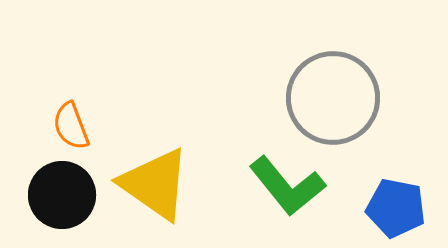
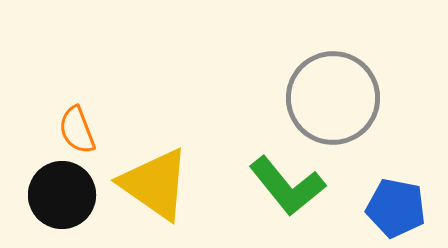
orange semicircle: moved 6 px right, 4 px down
